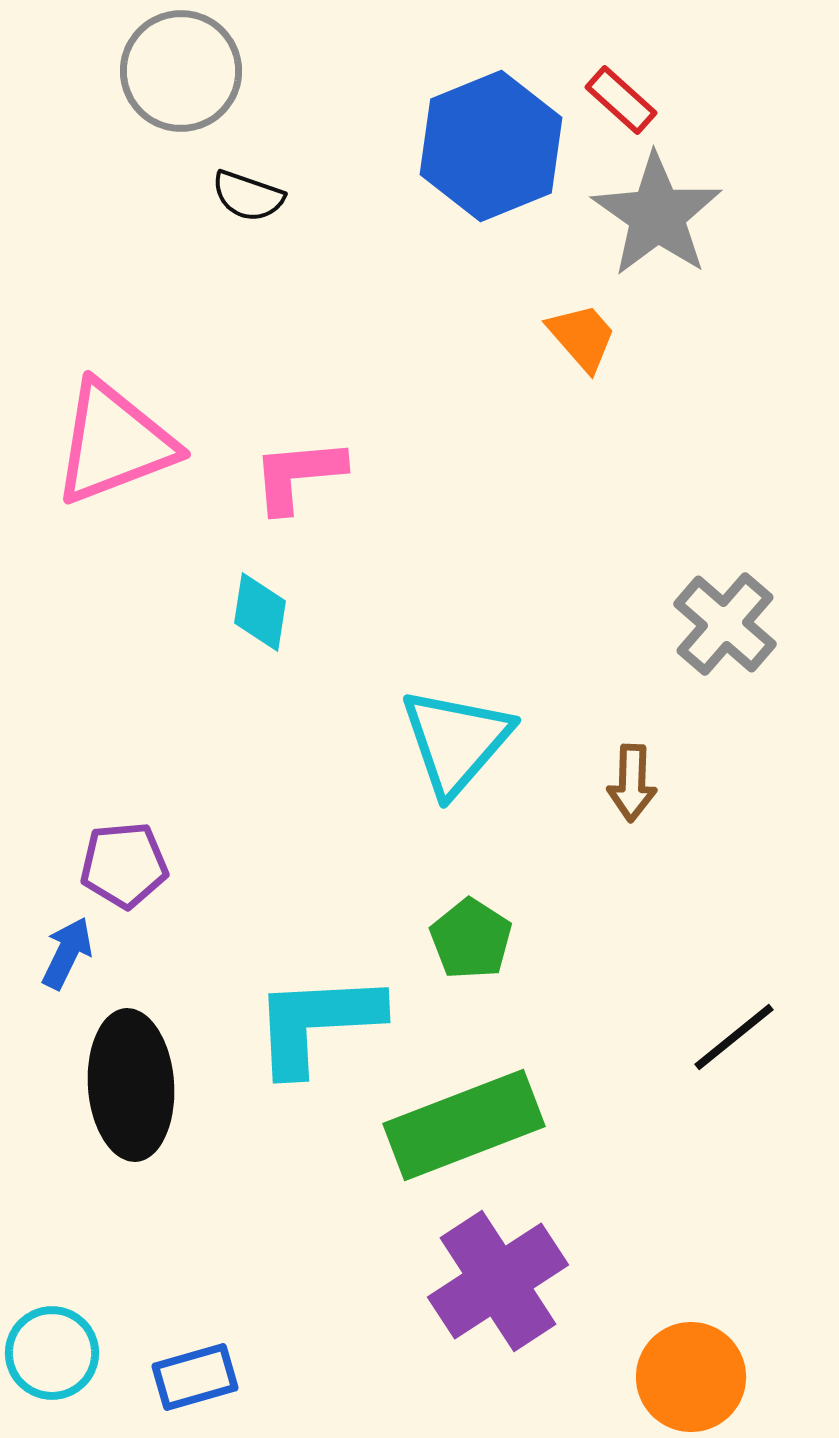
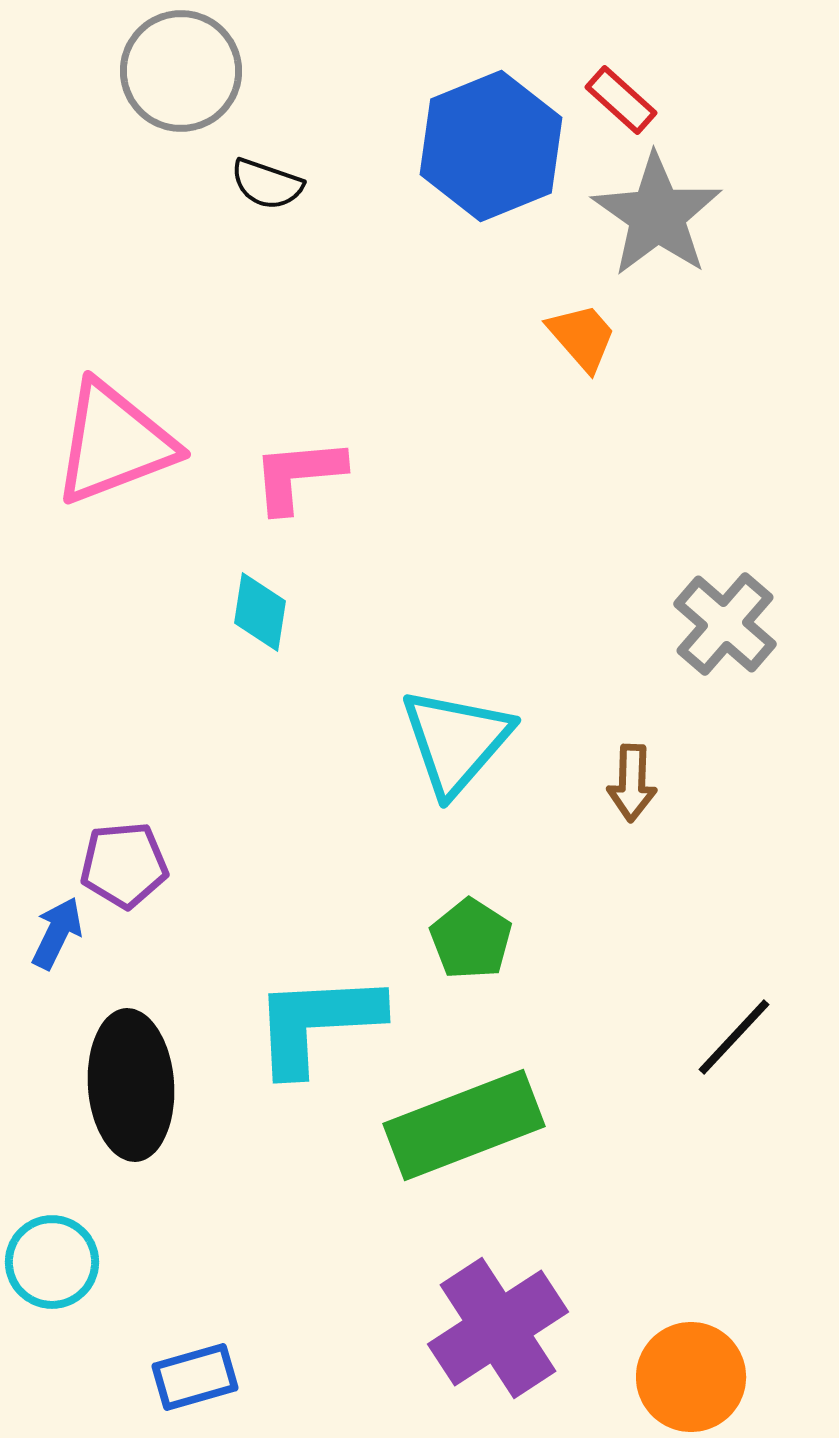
black semicircle: moved 19 px right, 12 px up
blue arrow: moved 10 px left, 20 px up
black line: rotated 8 degrees counterclockwise
purple cross: moved 47 px down
cyan circle: moved 91 px up
